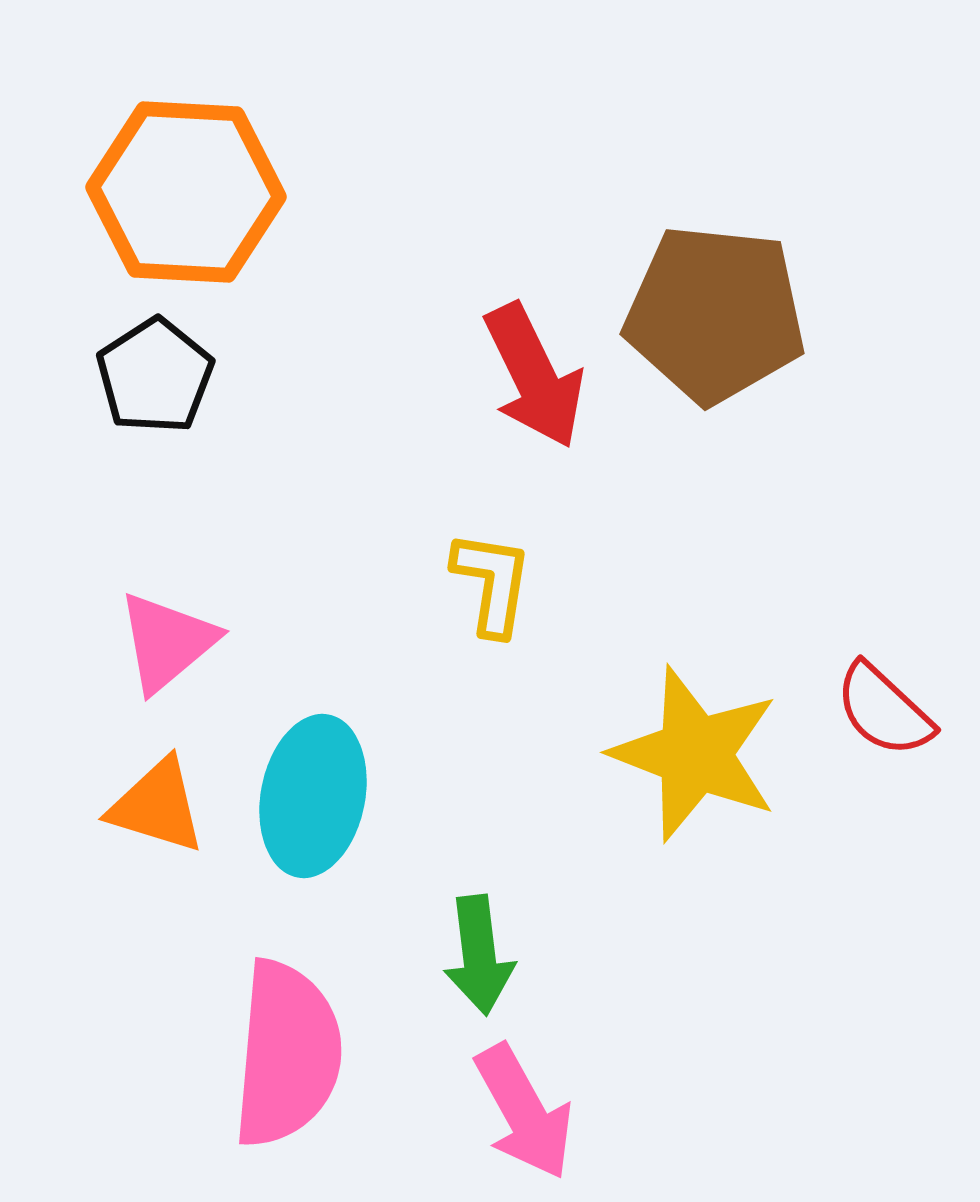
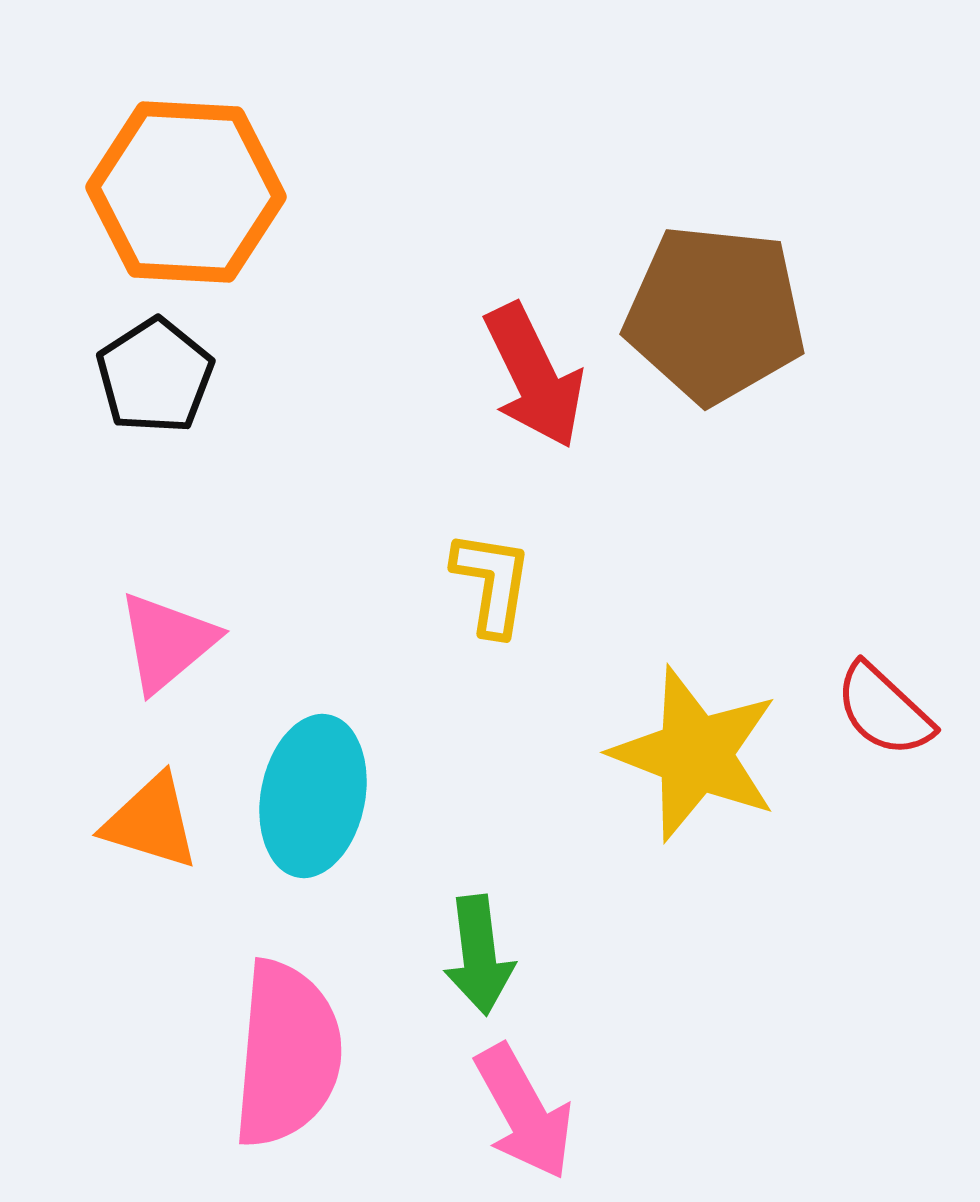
orange triangle: moved 6 px left, 16 px down
